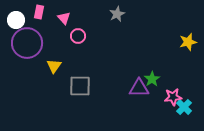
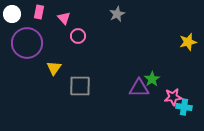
white circle: moved 4 px left, 6 px up
yellow triangle: moved 2 px down
cyan cross: rotated 35 degrees counterclockwise
